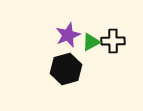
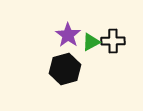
purple star: rotated 15 degrees counterclockwise
black hexagon: moved 1 px left
